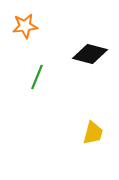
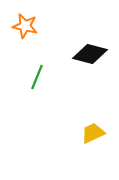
orange star: rotated 20 degrees clockwise
yellow trapezoid: rotated 130 degrees counterclockwise
